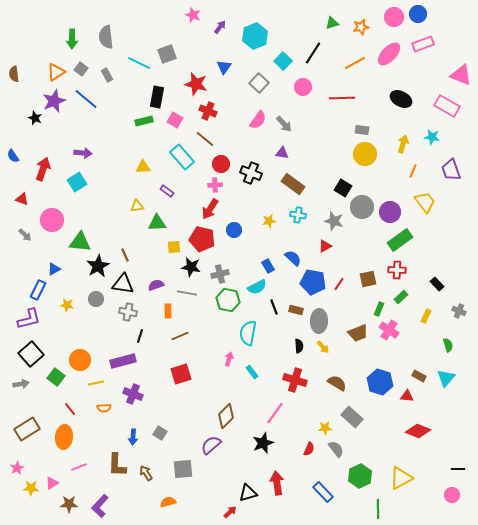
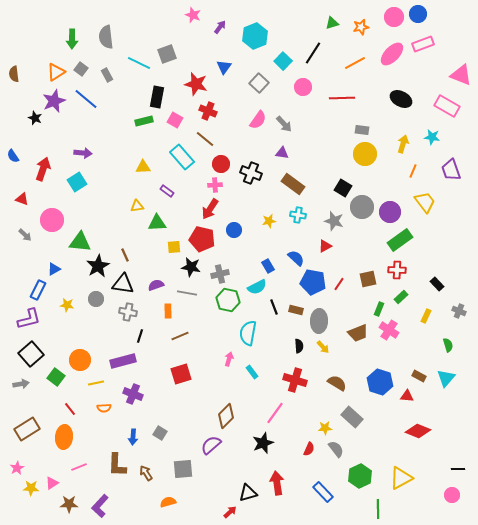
pink ellipse at (389, 54): moved 3 px right
blue semicircle at (293, 258): moved 3 px right
